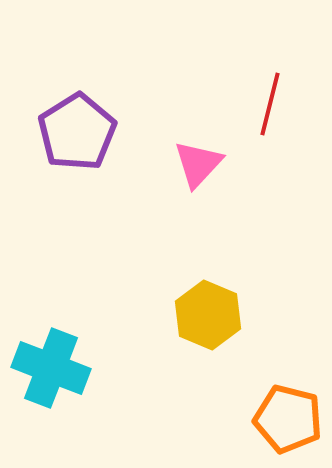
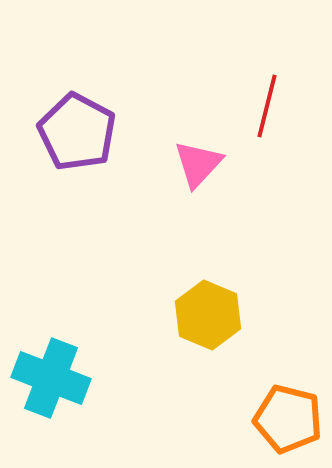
red line: moved 3 px left, 2 px down
purple pentagon: rotated 12 degrees counterclockwise
cyan cross: moved 10 px down
